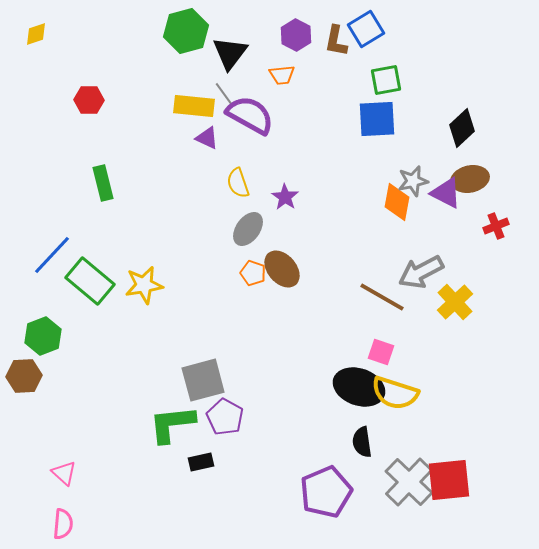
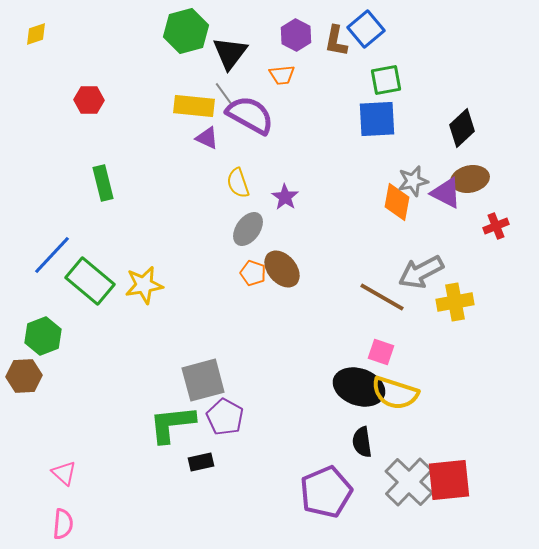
blue square at (366, 29): rotated 9 degrees counterclockwise
yellow cross at (455, 302): rotated 33 degrees clockwise
